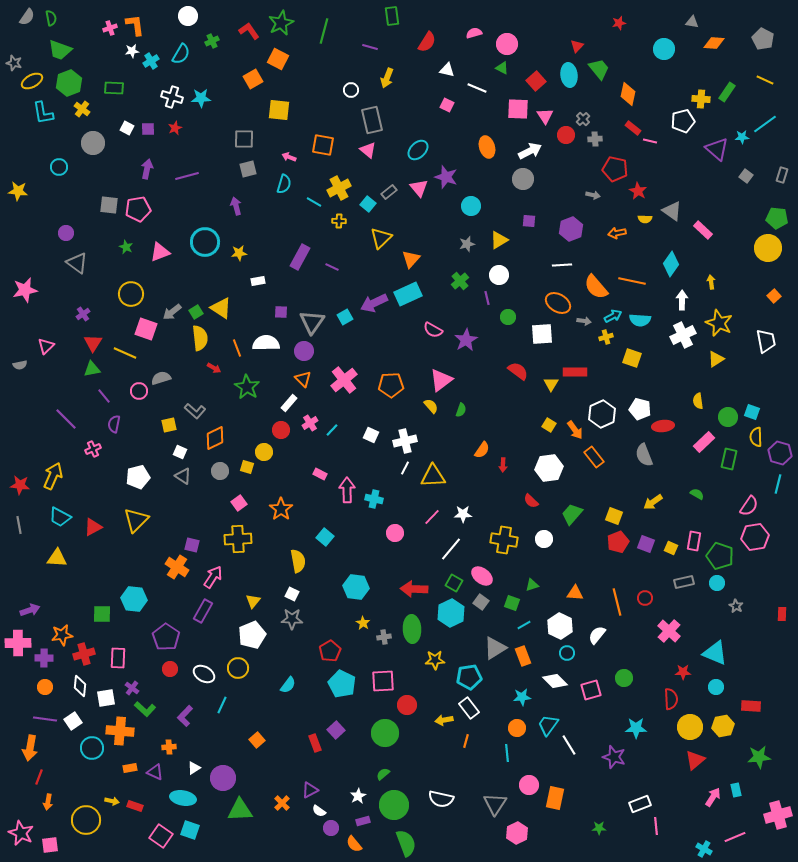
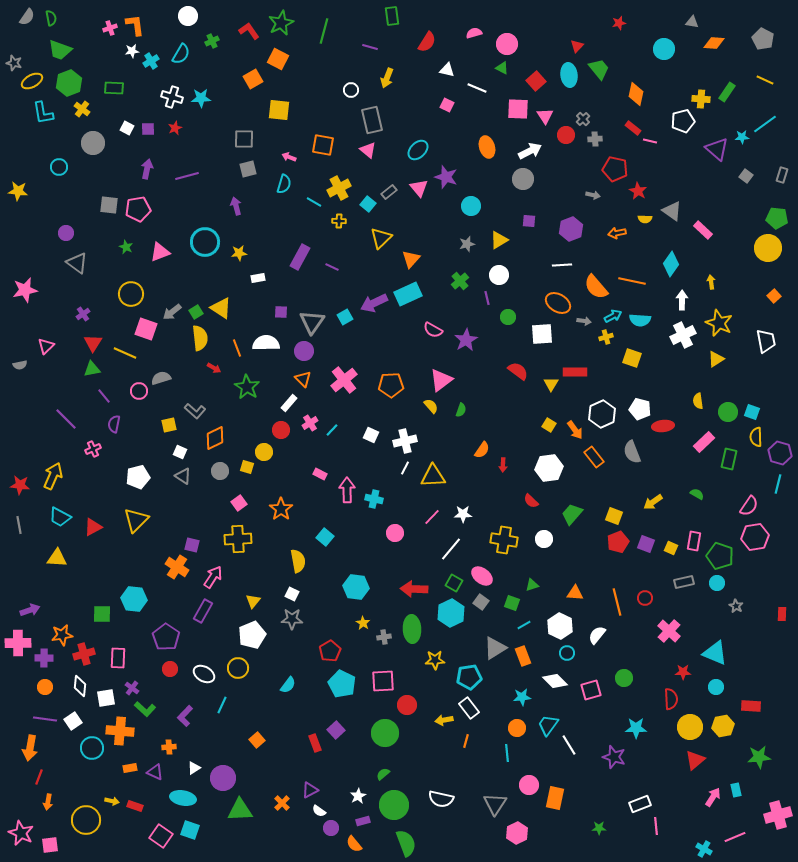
orange diamond at (628, 94): moved 8 px right
white rectangle at (258, 281): moved 3 px up
green circle at (728, 417): moved 5 px up
gray semicircle at (644, 455): moved 12 px left, 3 px up
